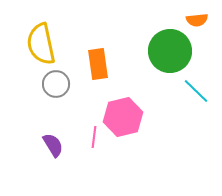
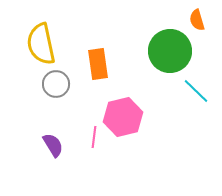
orange semicircle: rotated 80 degrees clockwise
